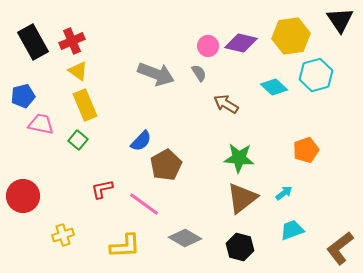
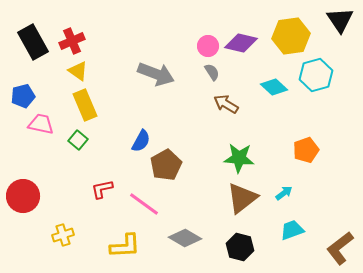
gray semicircle: moved 13 px right, 1 px up
blue semicircle: rotated 15 degrees counterclockwise
